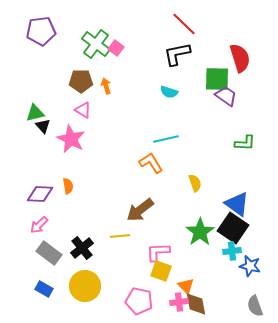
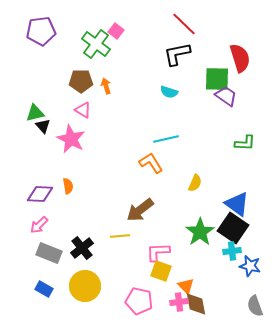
pink square: moved 17 px up
yellow semicircle: rotated 42 degrees clockwise
gray rectangle: rotated 15 degrees counterclockwise
